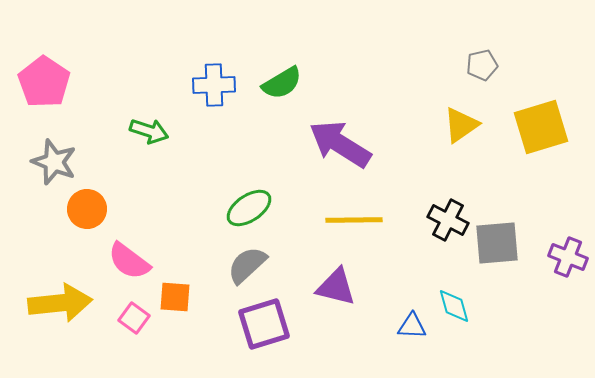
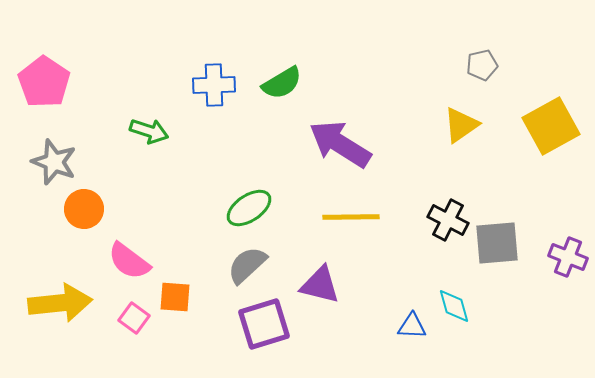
yellow square: moved 10 px right, 1 px up; rotated 12 degrees counterclockwise
orange circle: moved 3 px left
yellow line: moved 3 px left, 3 px up
purple triangle: moved 16 px left, 2 px up
